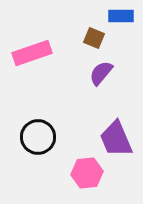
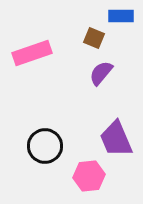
black circle: moved 7 px right, 9 px down
pink hexagon: moved 2 px right, 3 px down
